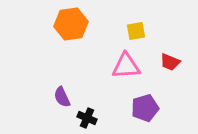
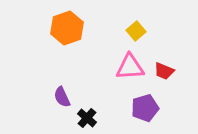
orange hexagon: moved 4 px left, 4 px down; rotated 12 degrees counterclockwise
yellow square: rotated 30 degrees counterclockwise
red trapezoid: moved 6 px left, 9 px down
pink triangle: moved 4 px right, 1 px down
black cross: rotated 18 degrees clockwise
